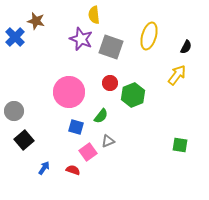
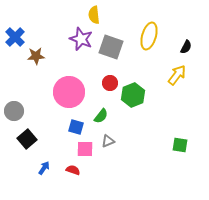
brown star: moved 35 px down; rotated 18 degrees counterclockwise
black square: moved 3 px right, 1 px up
pink square: moved 3 px left, 3 px up; rotated 36 degrees clockwise
